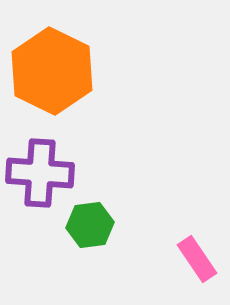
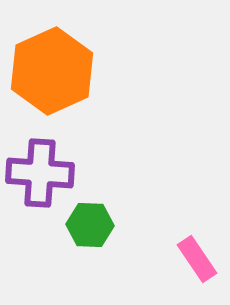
orange hexagon: rotated 10 degrees clockwise
green hexagon: rotated 9 degrees clockwise
